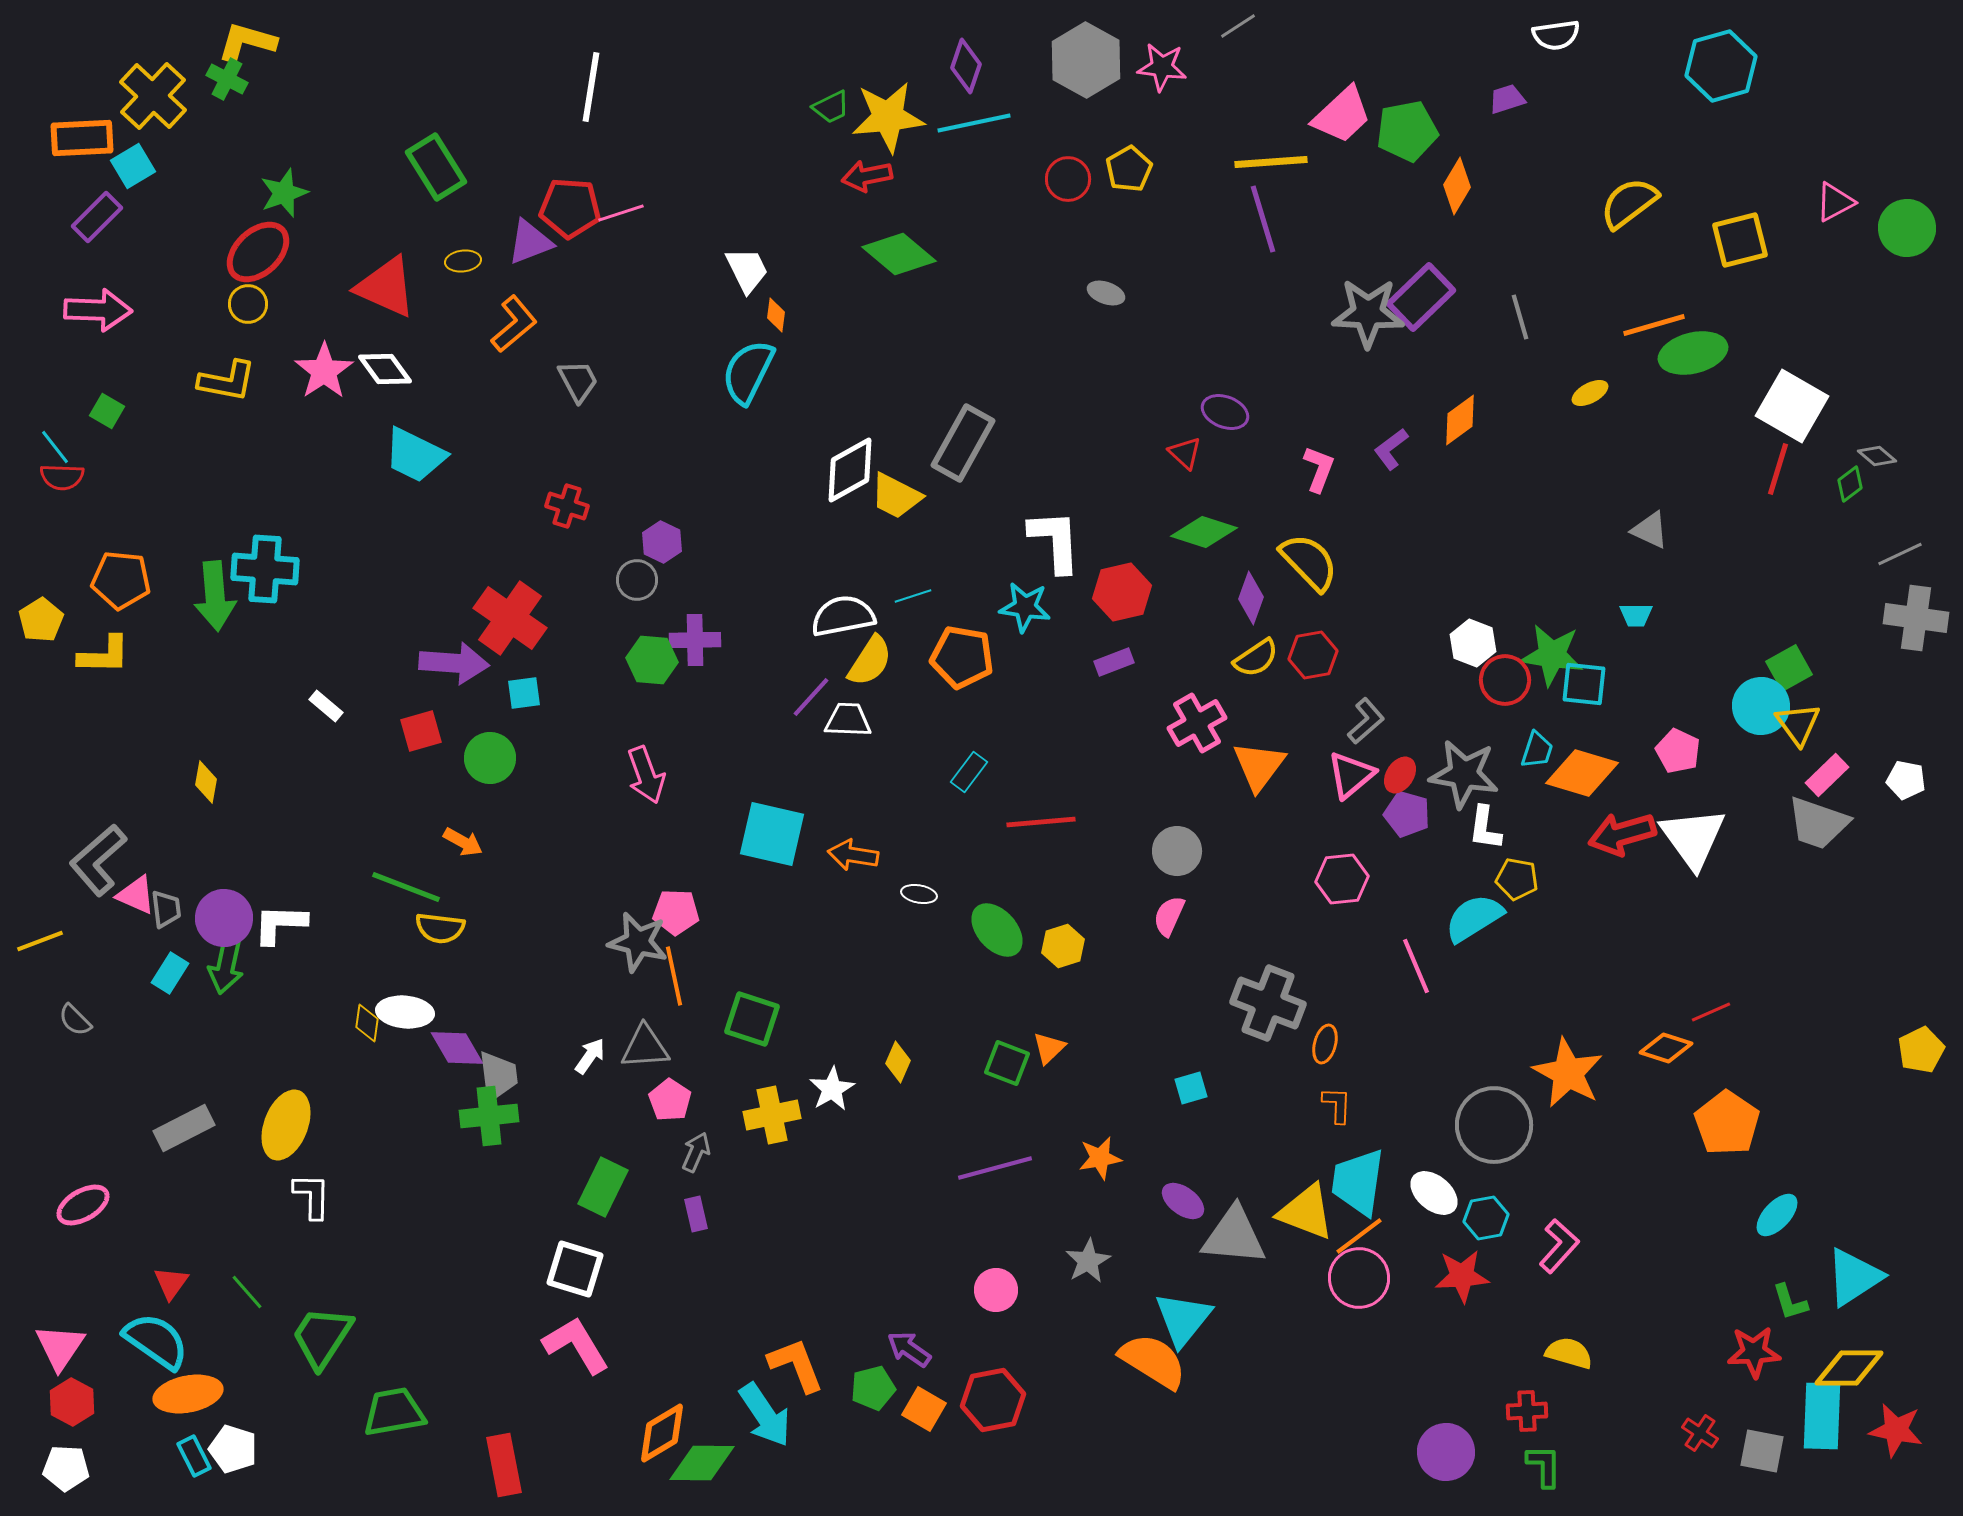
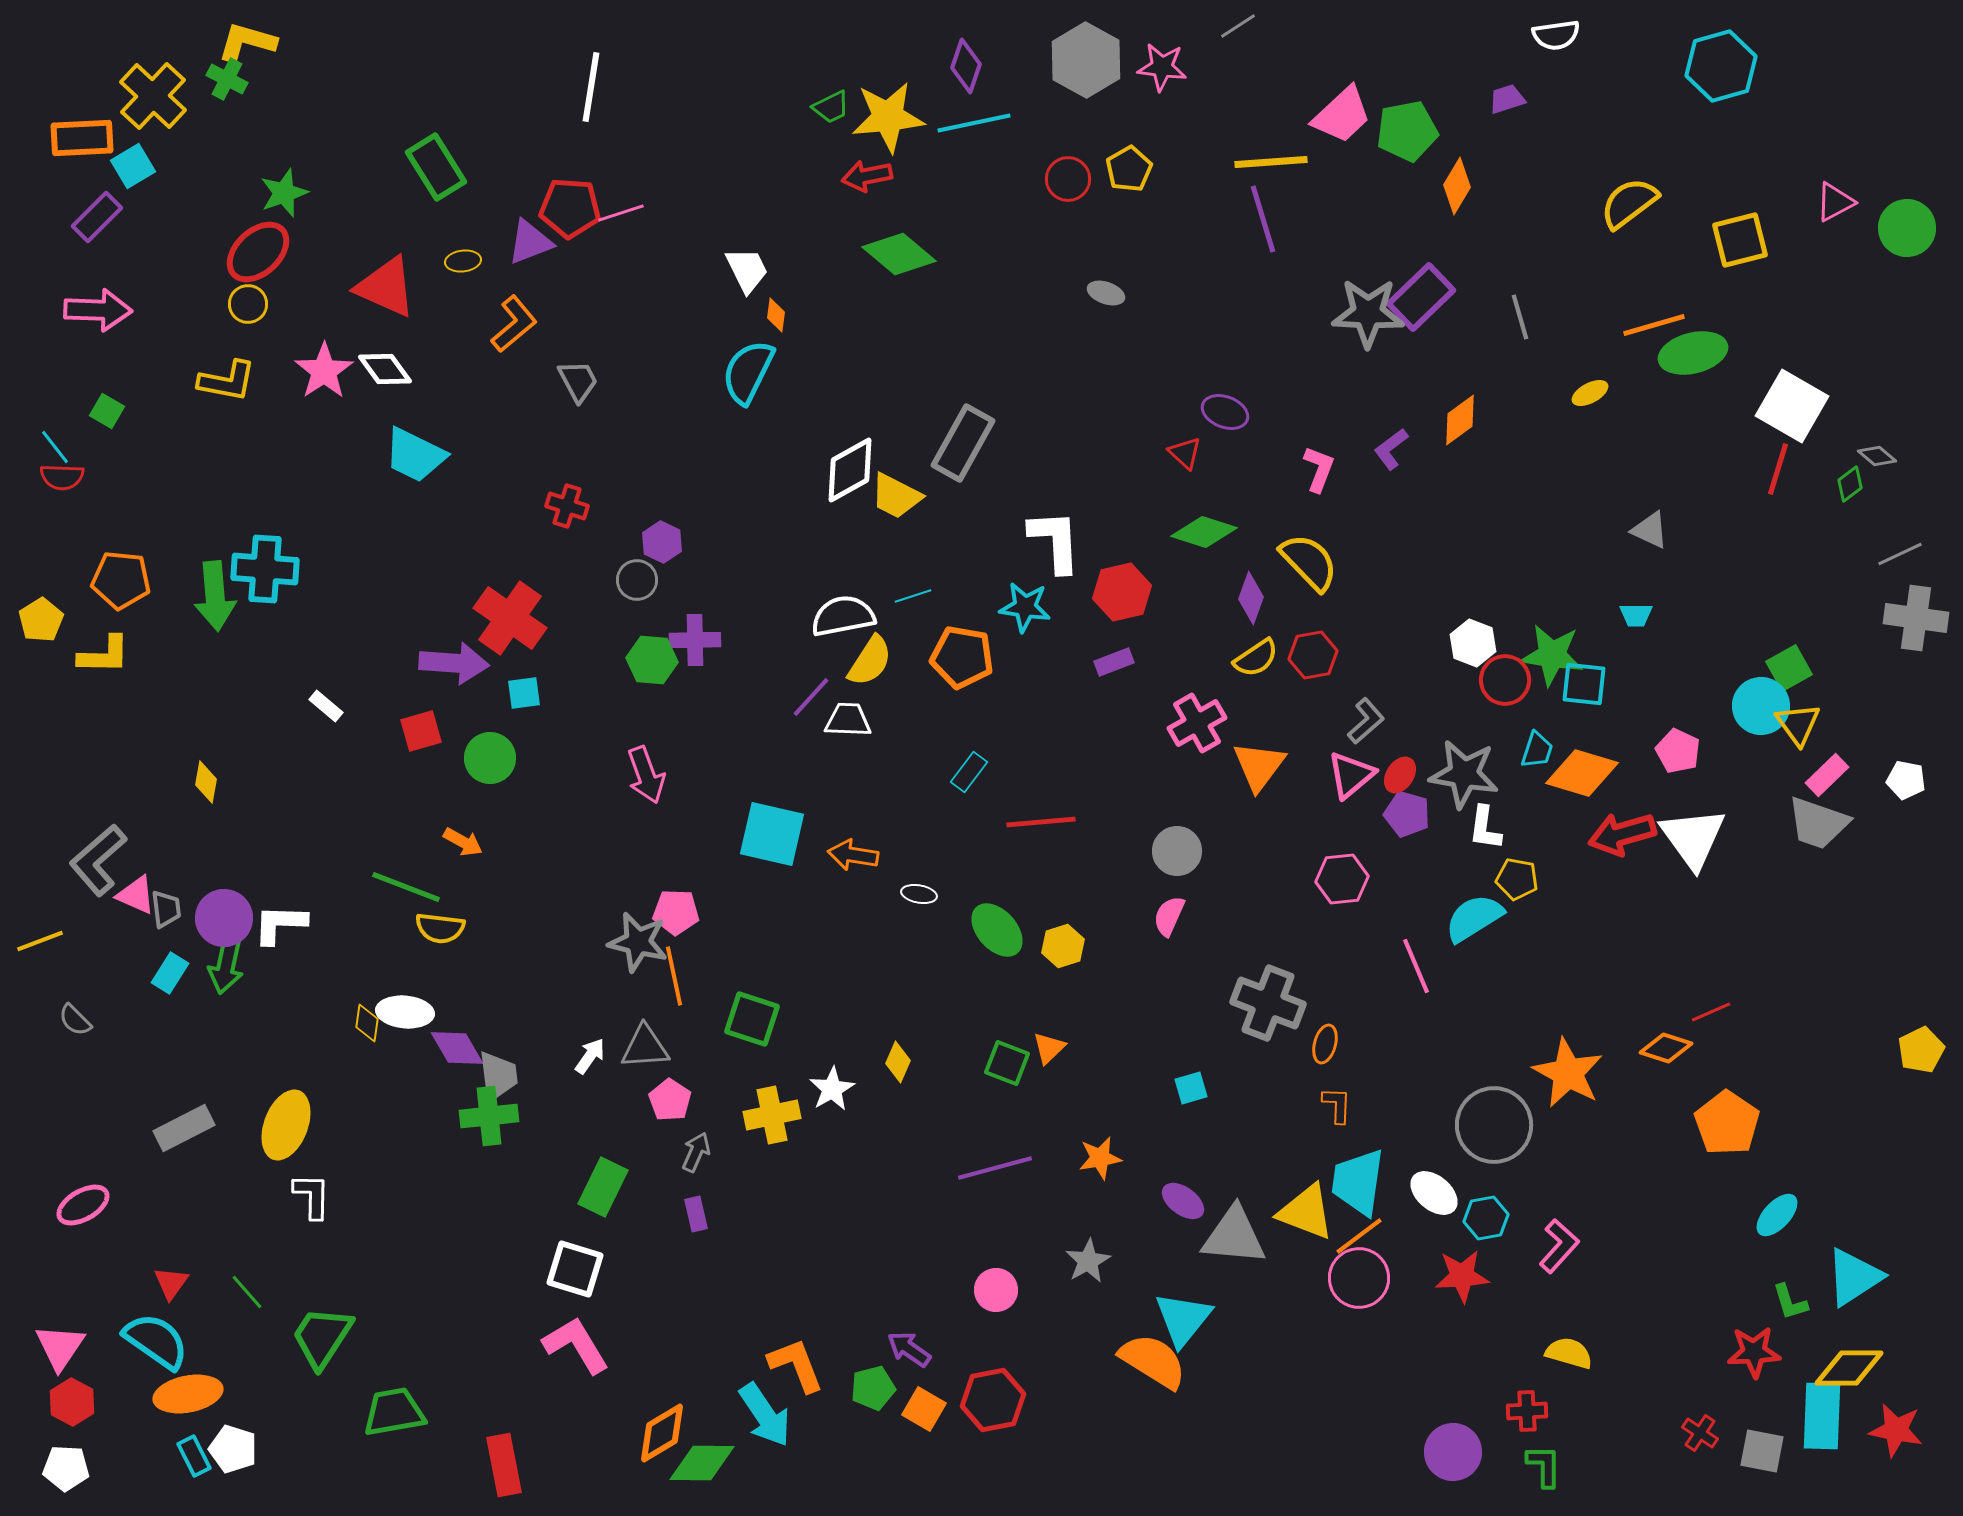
purple circle at (1446, 1452): moved 7 px right
